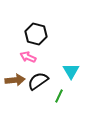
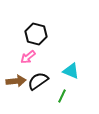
pink arrow: rotated 63 degrees counterclockwise
cyan triangle: rotated 36 degrees counterclockwise
brown arrow: moved 1 px right, 1 px down
green line: moved 3 px right
